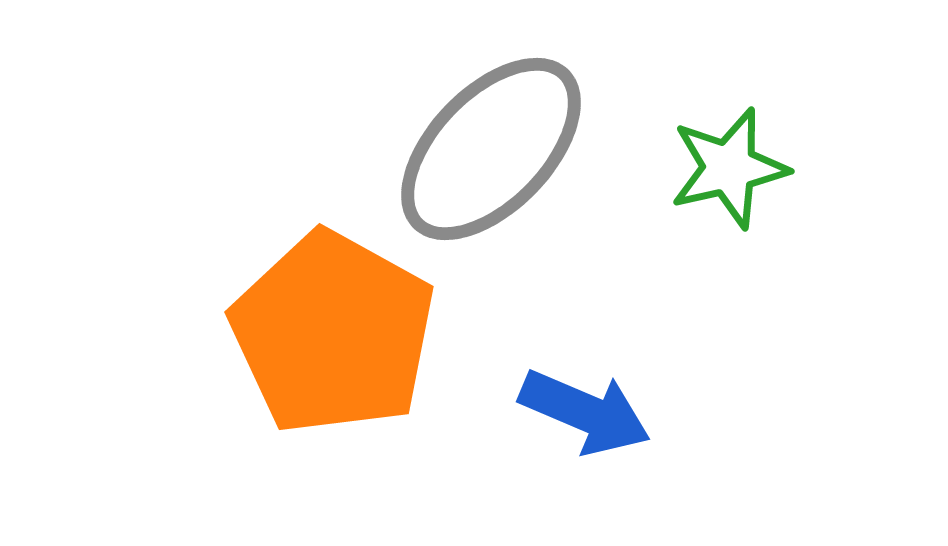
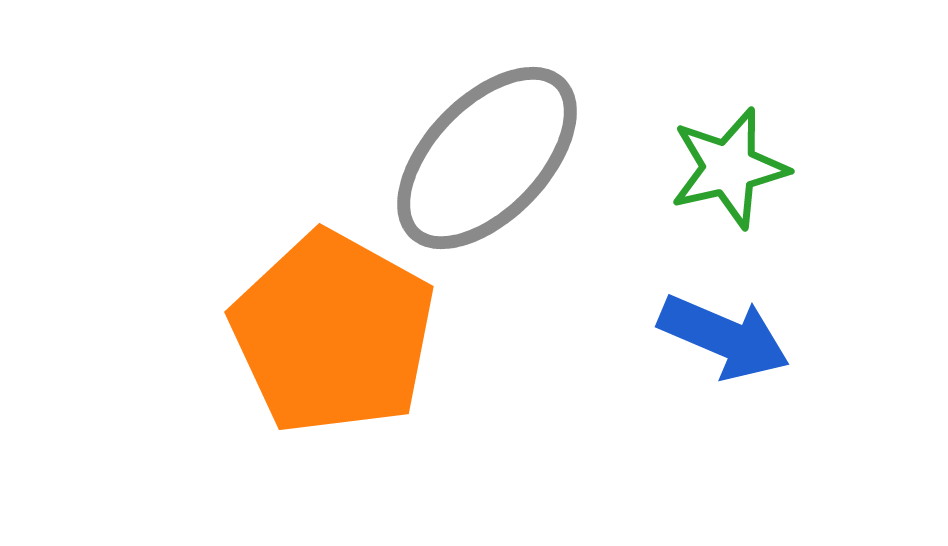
gray ellipse: moved 4 px left, 9 px down
blue arrow: moved 139 px right, 75 px up
